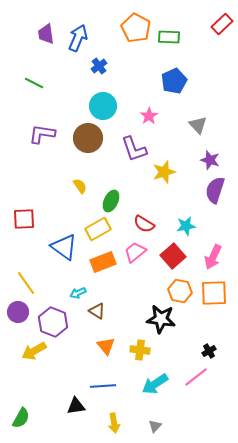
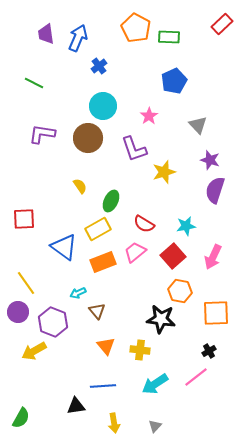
orange square at (214, 293): moved 2 px right, 20 px down
brown triangle at (97, 311): rotated 18 degrees clockwise
